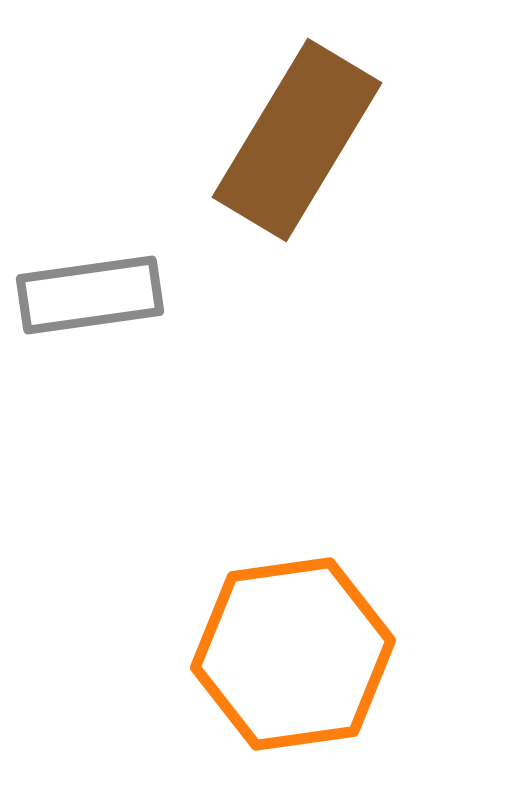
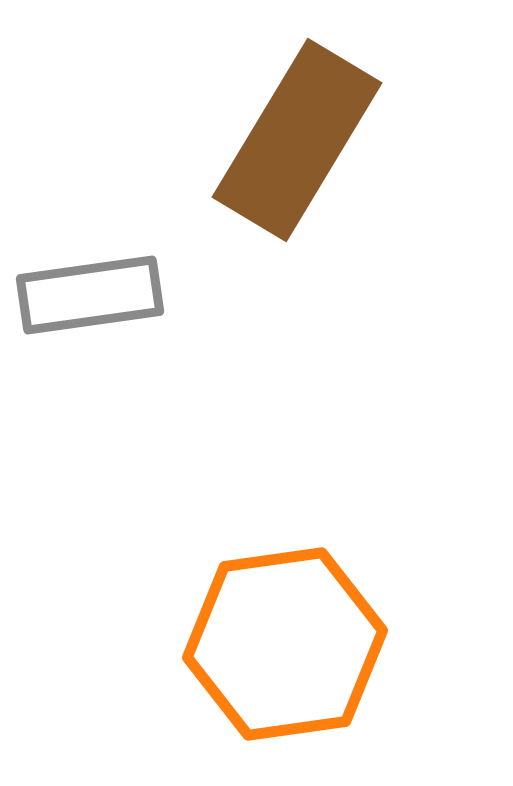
orange hexagon: moved 8 px left, 10 px up
